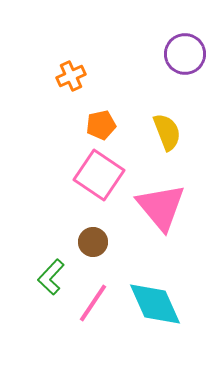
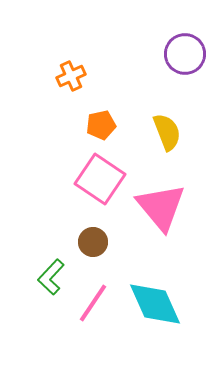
pink square: moved 1 px right, 4 px down
